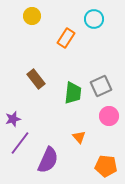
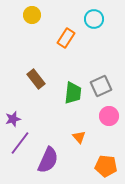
yellow circle: moved 1 px up
